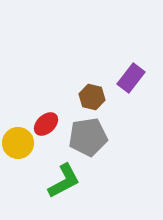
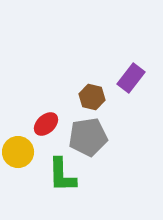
yellow circle: moved 9 px down
green L-shape: moved 2 px left, 6 px up; rotated 117 degrees clockwise
